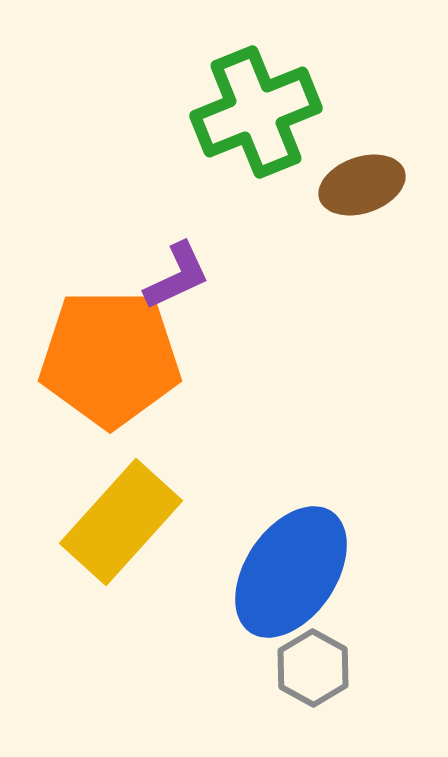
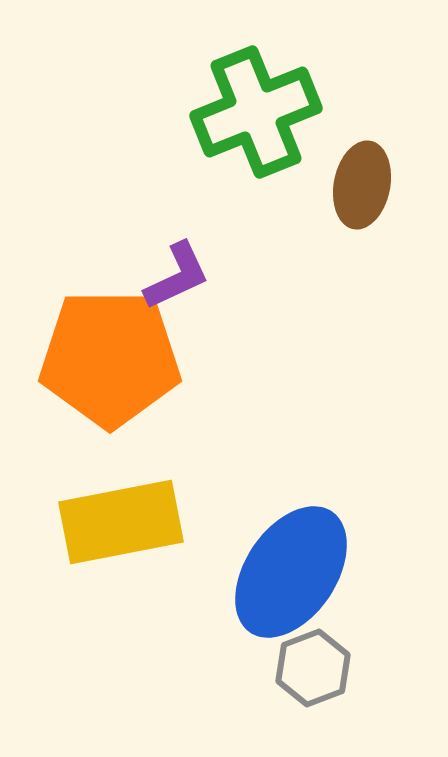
brown ellipse: rotated 60 degrees counterclockwise
yellow rectangle: rotated 37 degrees clockwise
gray hexagon: rotated 10 degrees clockwise
